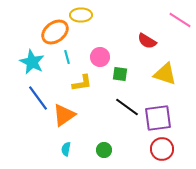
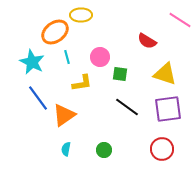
purple square: moved 10 px right, 9 px up
